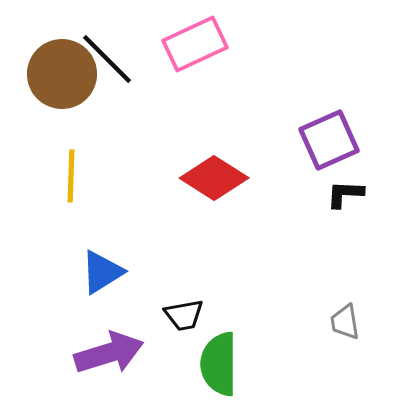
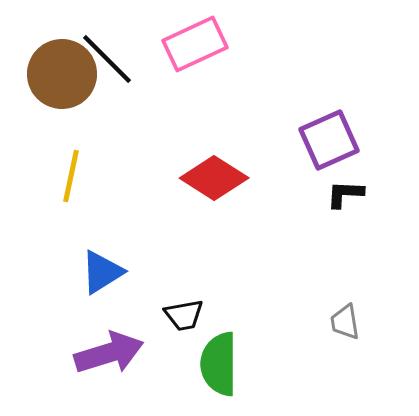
yellow line: rotated 10 degrees clockwise
